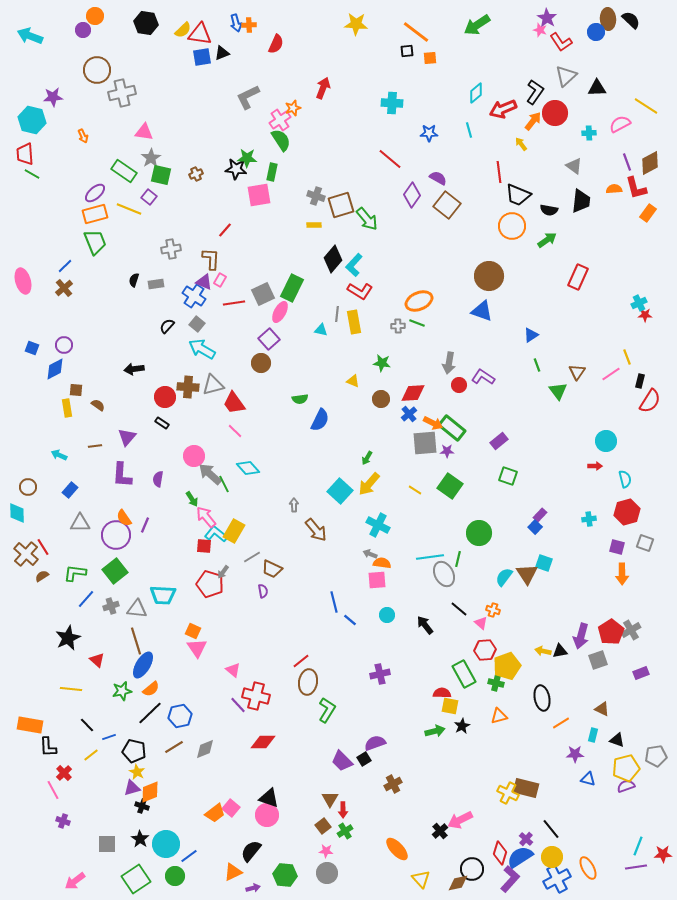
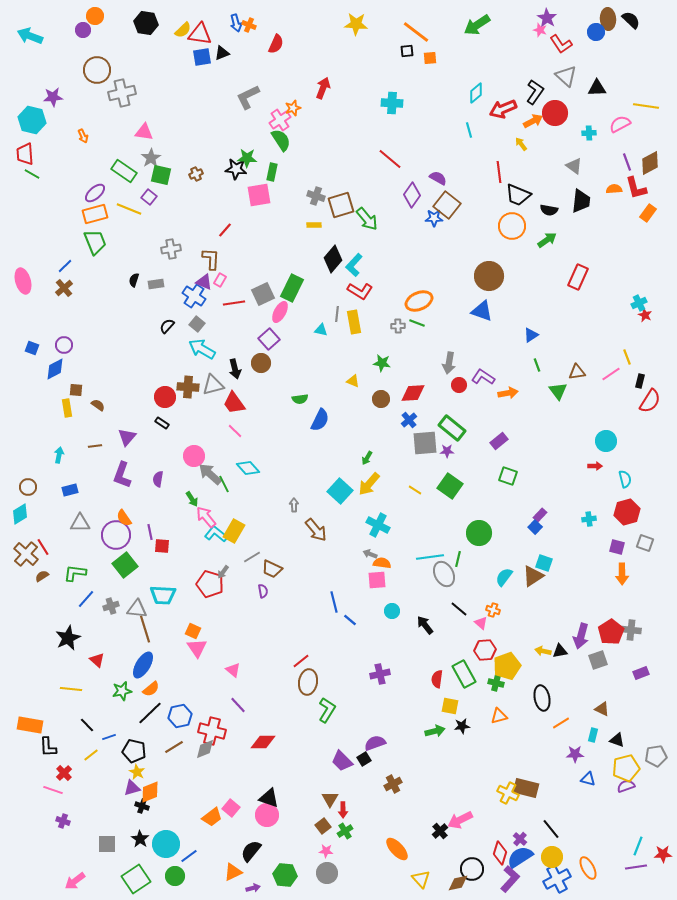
orange cross at (249, 25): rotated 24 degrees clockwise
red L-shape at (561, 42): moved 2 px down
gray triangle at (566, 76): rotated 35 degrees counterclockwise
yellow line at (646, 106): rotated 25 degrees counterclockwise
orange arrow at (533, 121): rotated 24 degrees clockwise
blue star at (429, 133): moved 5 px right, 85 px down
red star at (645, 315): rotated 24 degrees clockwise
black arrow at (134, 369): moved 101 px right; rotated 96 degrees counterclockwise
brown triangle at (577, 372): rotated 48 degrees clockwise
blue cross at (409, 414): moved 6 px down
orange arrow at (433, 423): moved 75 px right, 30 px up; rotated 36 degrees counterclockwise
cyan arrow at (59, 455): rotated 77 degrees clockwise
purple L-shape at (122, 475): rotated 16 degrees clockwise
blue rectangle at (70, 490): rotated 35 degrees clockwise
cyan diamond at (17, 513): moved 3 px right, 1 px down; rotated 60 degrees clockwise
purple line at (145, 525): moved 5 px right, 7 px down; rotated 35 degrees counterclockwise
red square at (204, 546): moved 42 px left
green square at (115, 571): moved 10 px right, 6 px up
brown triangle at (527, 574): moved 6 px right, 2 px down; rotated 30 degrees clockwise
cyan circle at (387, 615): moved 5 px right, 4 px up
gray cross at (631, 630): rotated 36 degrees clockwise
brown line at (136, 641): moved 9 px right, 12 px up
red semicircle at (442, 693): moved 5 px left, 14 px up; rotated 84 degrees counterclockwise
red cross at (256, 696): moved 44 px left, 35 px down
black star at (462, 726): rotated 21 degrees clockwise
pink line at (53, 790): rotated 42 degrees counterclockwise
orange trapezoid at (215, 813): moved 3 px left, 4 px down
purple cross at (526, 839): moved 6 px left
